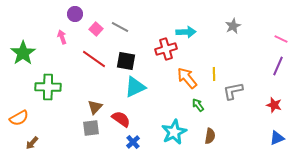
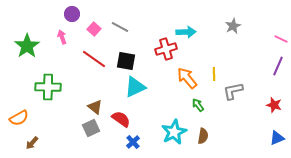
purple circle: moved 3 px left
pink square: moved 2 px left
green star: moved 4 px right, 7 px up
brown triangle: rotated 35 degrees counterclockwise
gray square: rotated 18 degrees counterclockwise
brown semicircle: moved 7 px left
